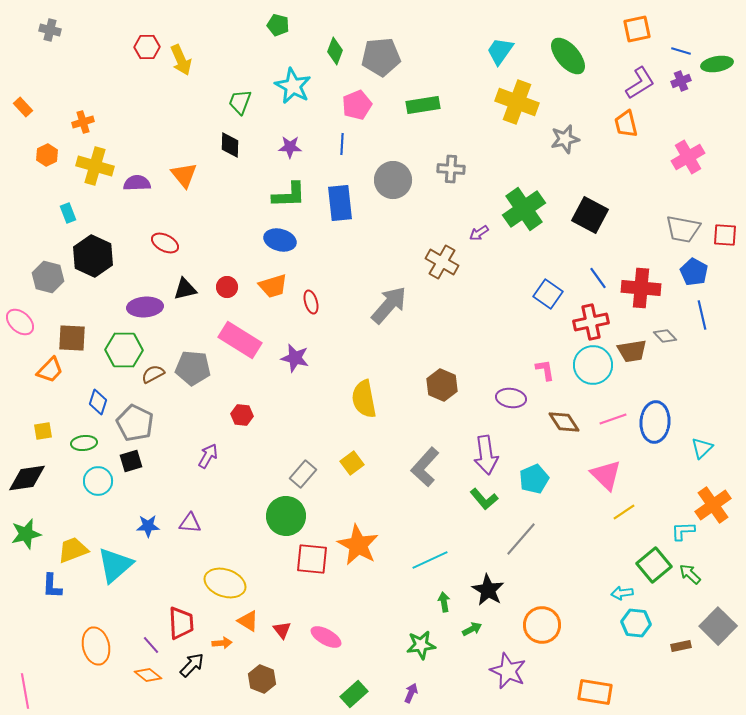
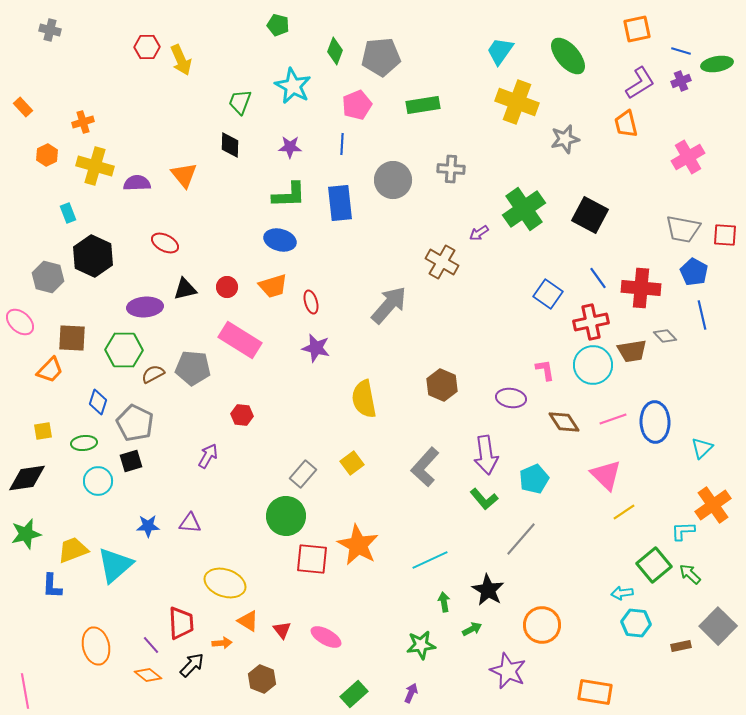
purple star at (295, 358): moved 21 px right, 10 px up
blue ellipse at (655, 422): rotated 6 degrees counterclockwise
